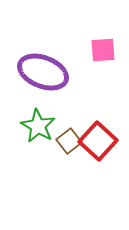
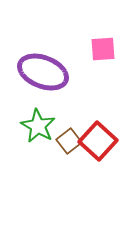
pink square: moved 1 px up
